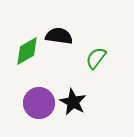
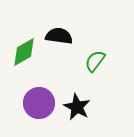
green diamond: moved 3 px left, 1 px down
green semicircle: moved 1 px left, 3 px down
black star: moved 4 px right, 5 px down
